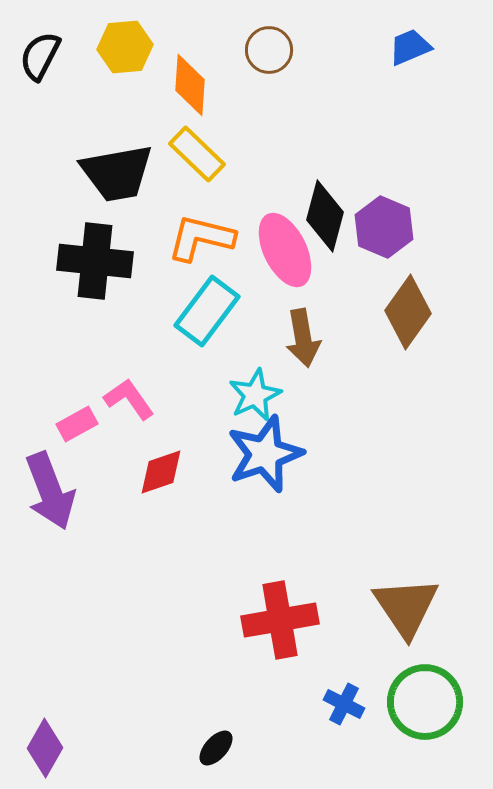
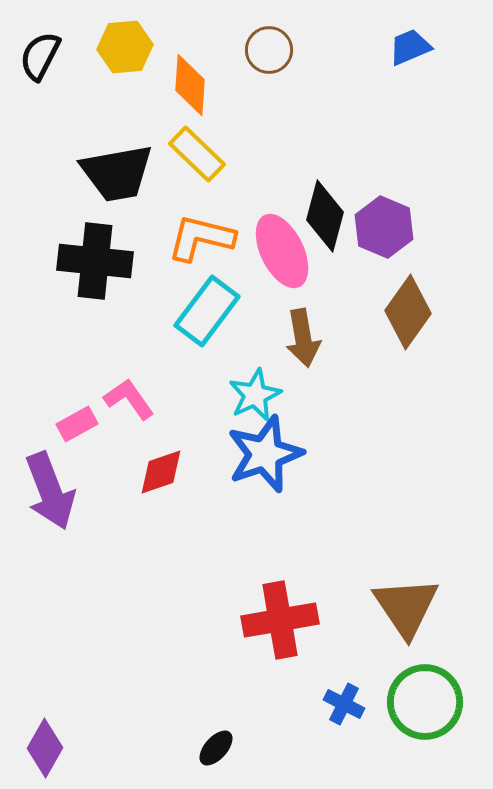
pink ellipse: moved 3 px left, 1 px down
